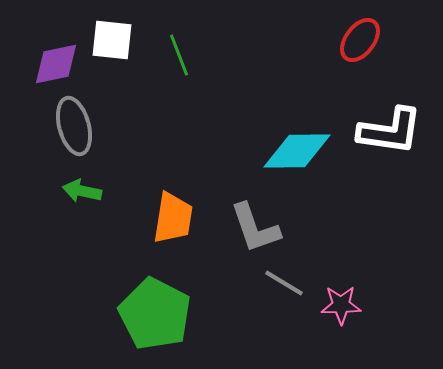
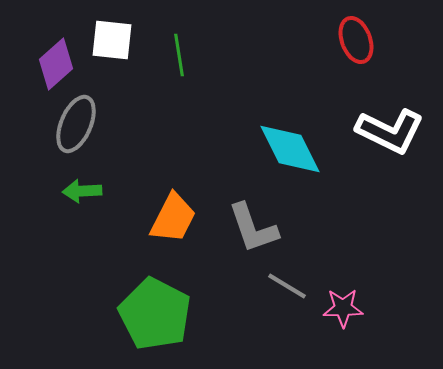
red ellipse: moved 4 px left; rotated 57 degrees counterclockwise
green line: rotated 12 degrees clockwise
purple diamond: rotated 30 degrees counterclockwise
gray ellipse: moved 2 px right, 2 px up; rotated 38 degrees clockwise
white L-shape: rotated 18 degrees clockwise
cyan diamond: moved 7 px left, 2 px up; rotated 64 degrees clockwise
green arrow: rotated 15 degrees counterclockwise
orange trapezoid: rotated 18 degrees clockwise
gray L-shape: moved 2 px left
gray line: moved 3 px right, 3 px down
pink star: moved 2 px right, 3 px down
